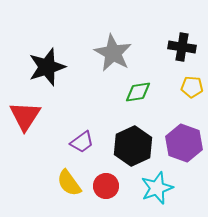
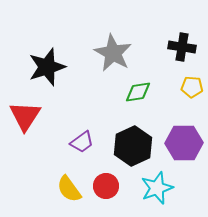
purple hexagon: rotated 21 degrees counterclockwise
yellow semicircle: moved 6 px down
